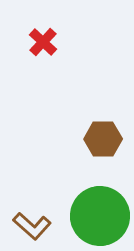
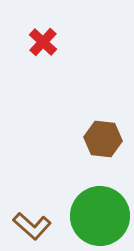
brown hexagon: rotated 6 degrees clockwise
